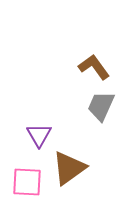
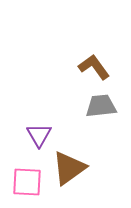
gray trapezoid: rotated 60 degrees clockwise
